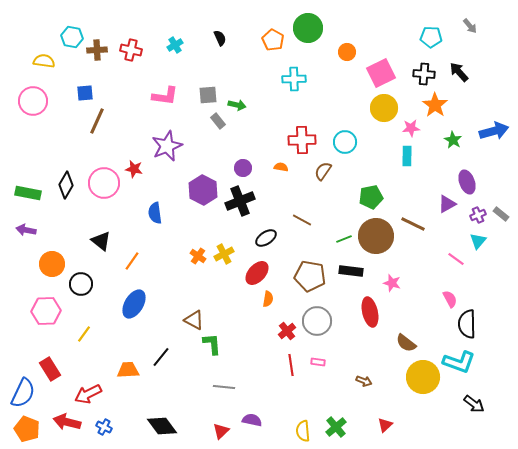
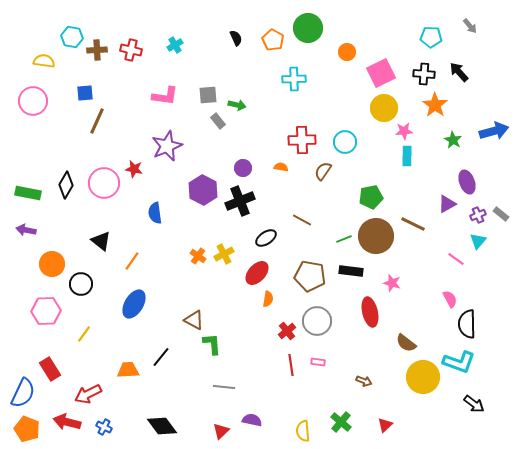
black semicircle at (220, 38): moved 16 px right
pink star at (411, 128): moved 7 px left, 3 px down
green cross at (336, 427): moved 5 px right, 5 px up; rotated 10 degrees counterclockwise
